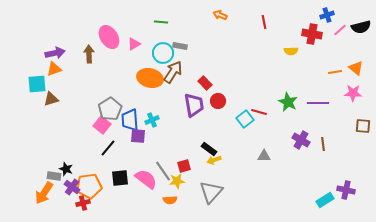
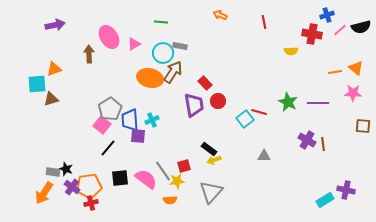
purple arrow at (55, 53): moved 28 px up
purple cross at (301, 140): moved 6 px right
gray rectangle at (54, 176): moved 1 px left, 4 px up
red cross at (83, 203): moved 8 px right
